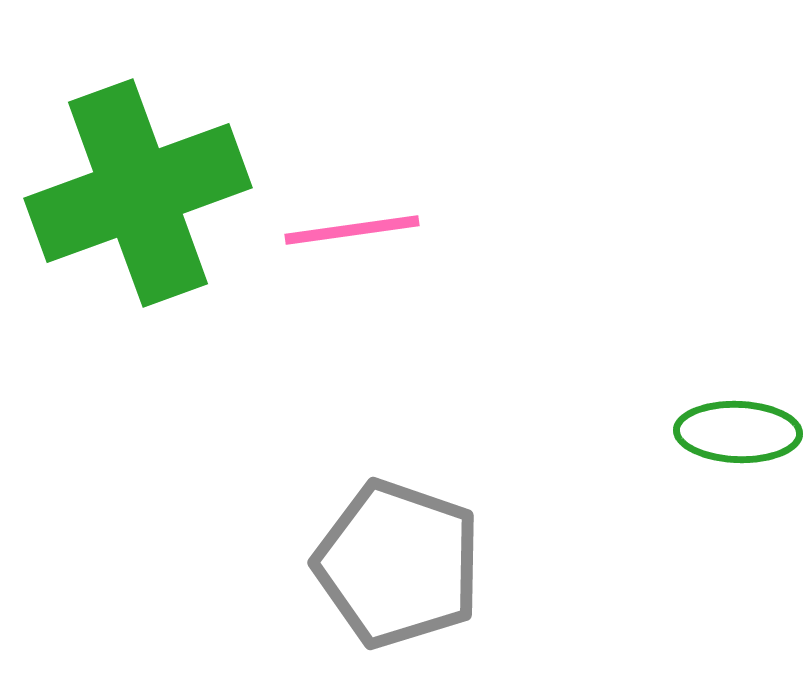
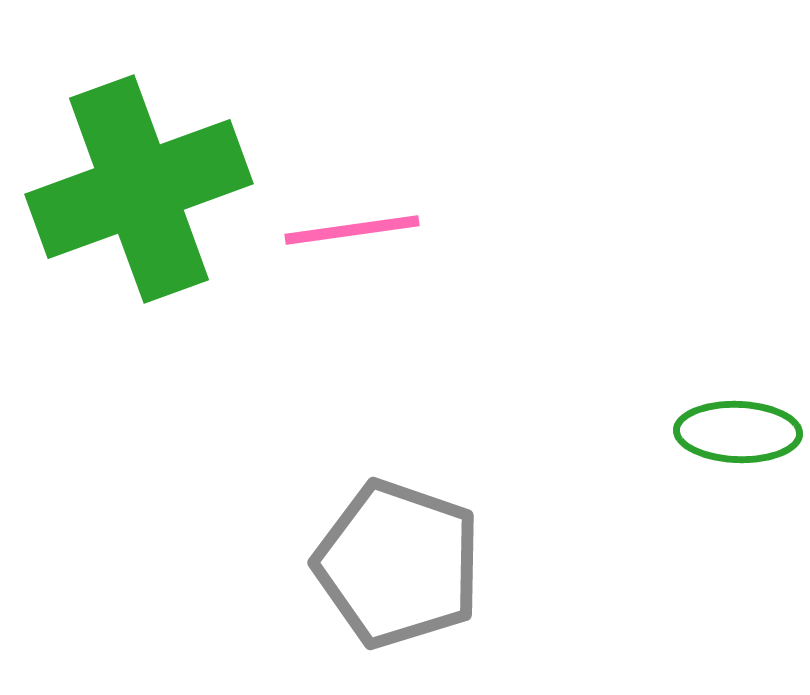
green cross: moved 1 px right, 4 px up
